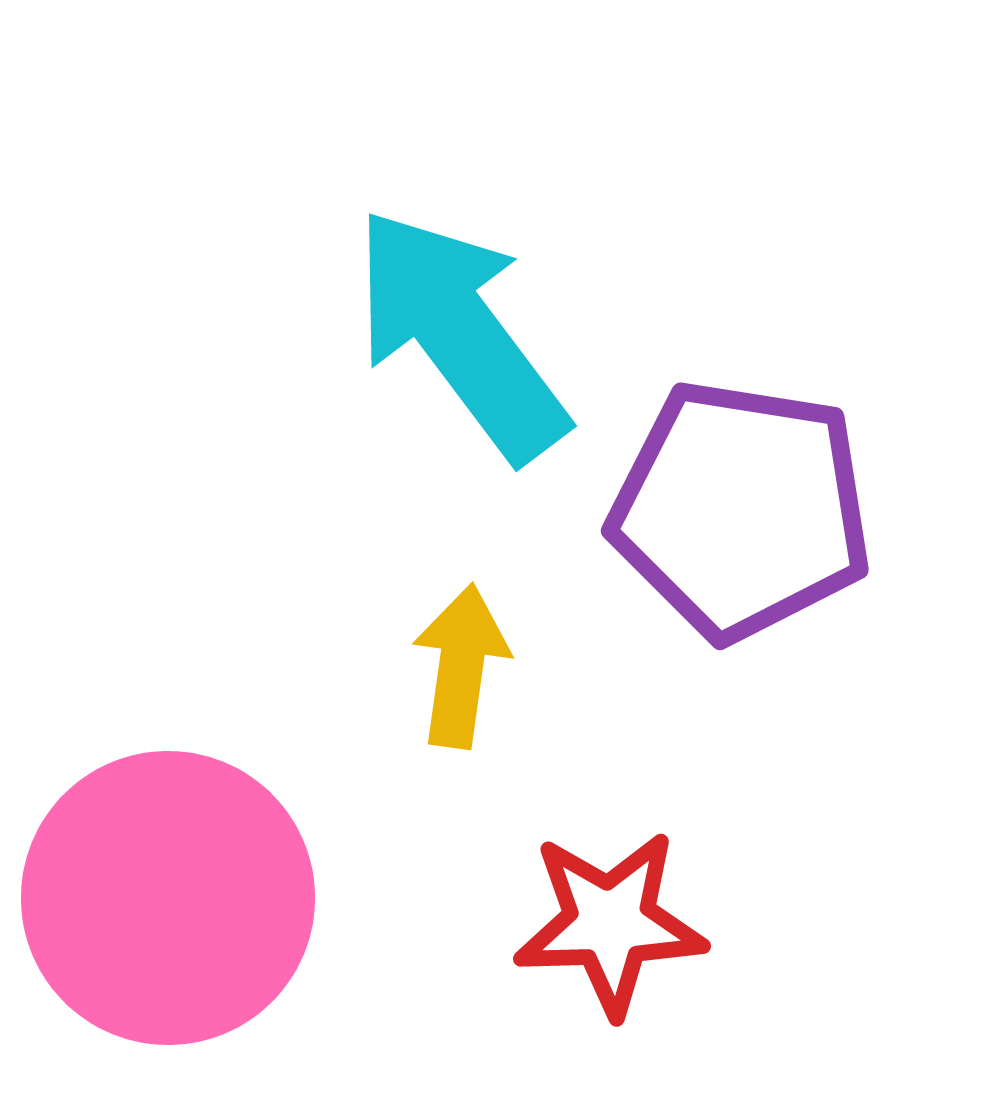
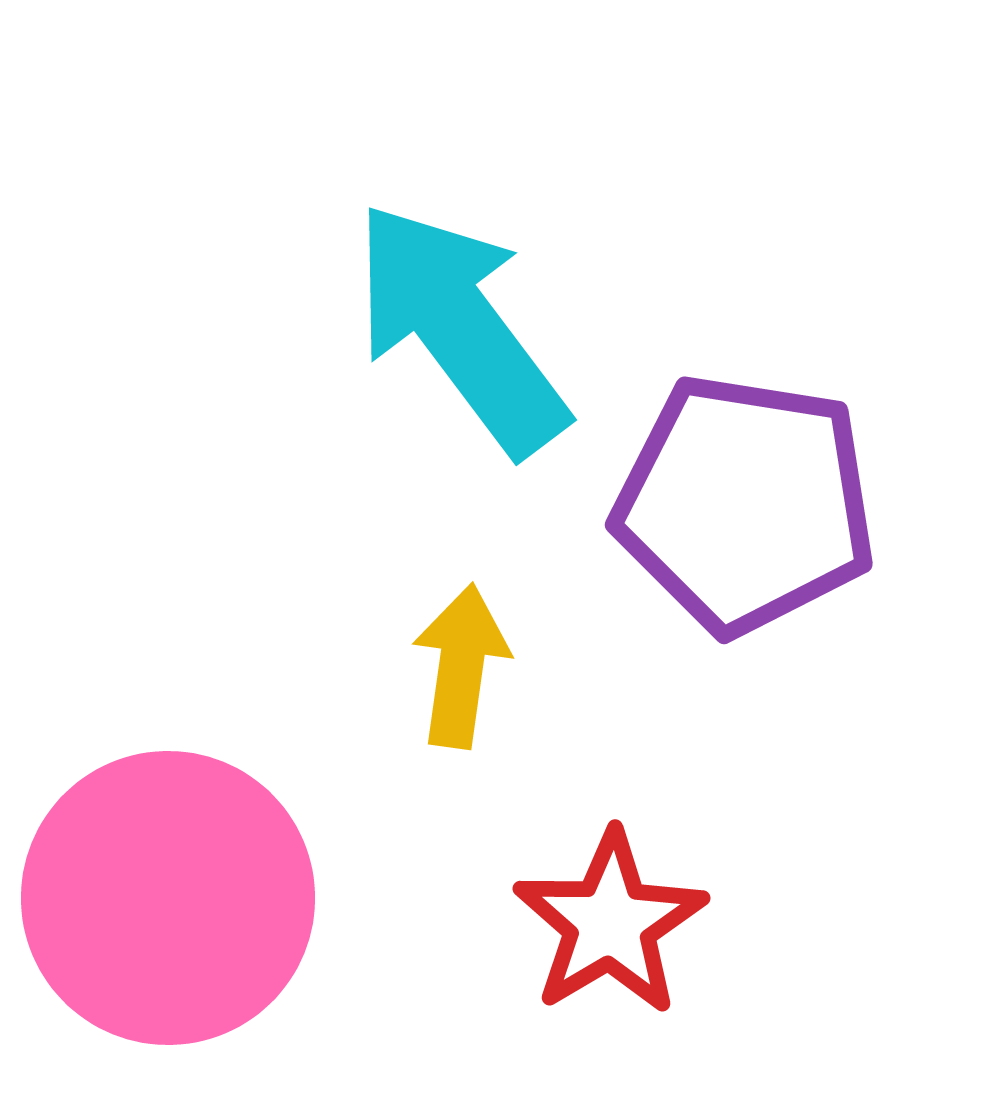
cyan arrow: moved 6 px up
purple pentagon: moved 4 px right, 6 px up
red star: rotated 29 degrees counterclockwise
